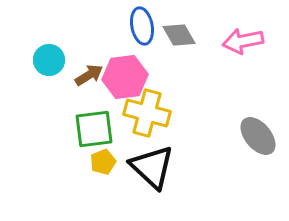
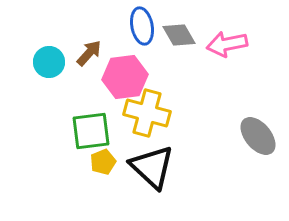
pink arrow: moved 16 px left, 3 px down
cyan circle: moved 2 px down
brown arrow: moved 22 px up; rotated 16 degrees counterclockwise
green square: moved 3 px left, 2 px down
